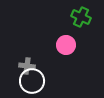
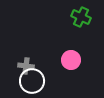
pink circle: moved 5 px right, 15 px down
gray cross: moved 1 px left
